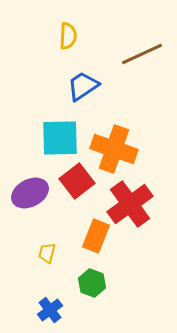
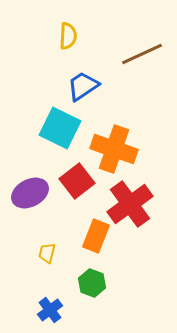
cyan square: moved 10 px up; rotated 27 degrees clockwise
